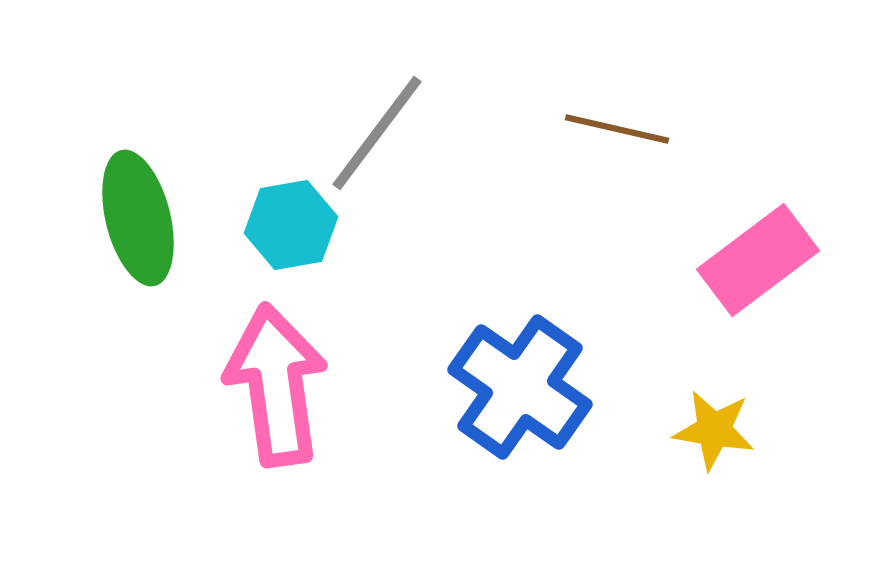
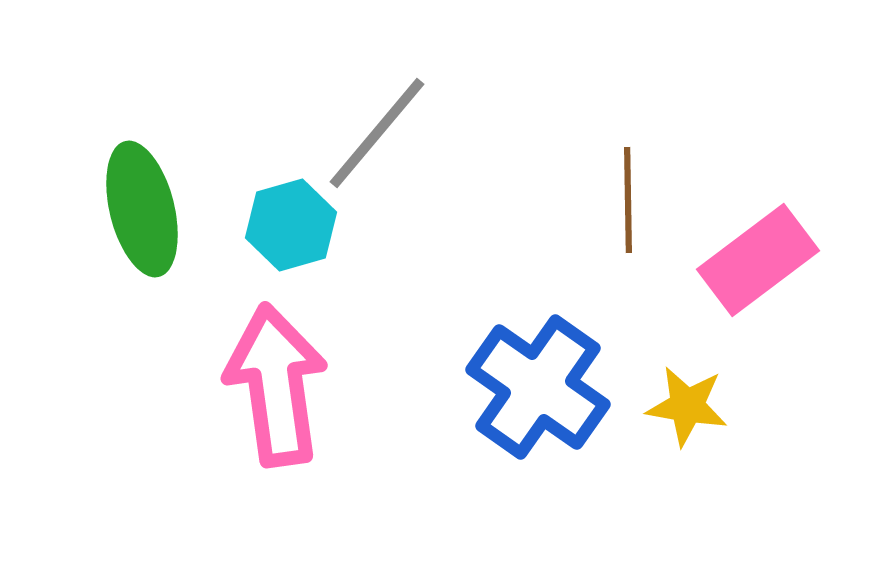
brown line: moved 11 px right, 71 px down; rotated 76 degrees clockwise
gray line: rotated 3 degrees clockwise
green ellipse: moved 4 px right, 9 px up
cyan hexagon: rotated 6 degrees counterclockwise
blue cross: moved 18 px right
yellow star: moved 27 px left, 24 px up
